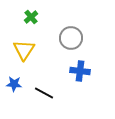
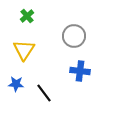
green cross: moved 4 px left, 1 px up
gray circle: moved 3 px right, 2 px up
blue star: moved 2 px right
black line: rotated 24 degrees clockwise
